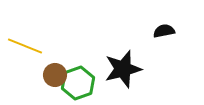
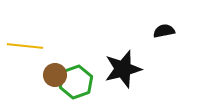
yellow line: rotated 16 degrees counterclockwise
green hexagon: moved 2 px left, 1 px up
